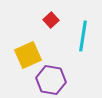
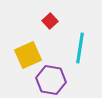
red square: moved 1 px left, 1 px down
cyan line: moved 3 px left, 12 px down
